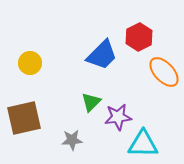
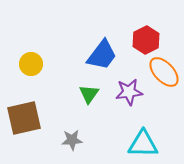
red hexagon: moved 7 px right, 3 px down
blue trapezoid: rotated 8 degrees counterclockwise
yellow circle: moved 1 px right, 1 px down
green triangle: moved 2 px left, 8 px up; rotated 10 degrees counterclockwise
purple star: moved 11 px right, 25 px up
